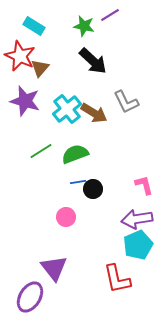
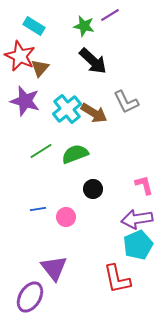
blue line: moved 40 px left, 27 px down
